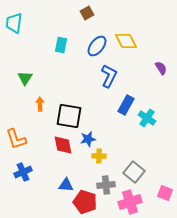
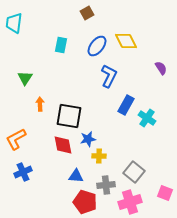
orange L-shape: rotated 80 degrees clockwise
blue triangle: moved 10 px right, 9 px up
